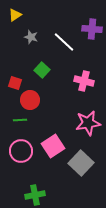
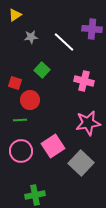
gray star: rotated 24 degrees counterclockwise
